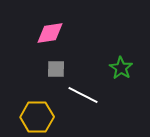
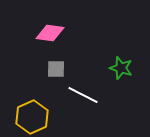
pink diamond: rotated 16 degrees clockwise
green star: rotated 15 degrees counterclockwise
yellow hexagon: moved 5 px left; rotated 24 degrees counterclockwise
